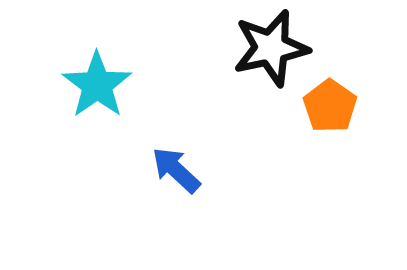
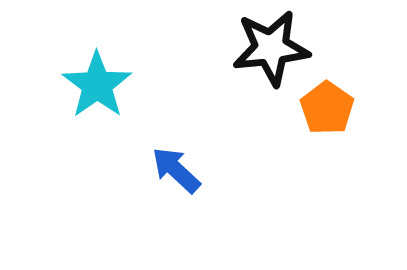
black star: rotated 6 degrees clockwise
orange pentagon: moved 3 px left, 2 px down
